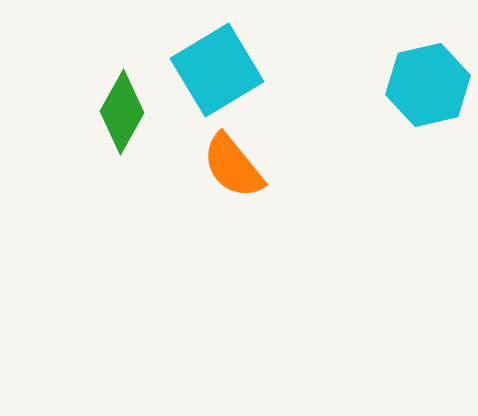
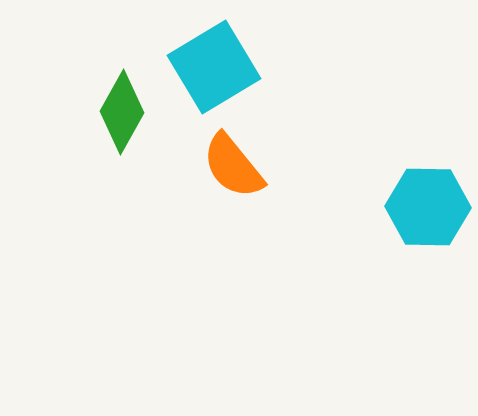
cyan square: moved 3 px left, 3 px up
cyan hexagon: moved 122 px down; rotated 14 degrees clockwise
